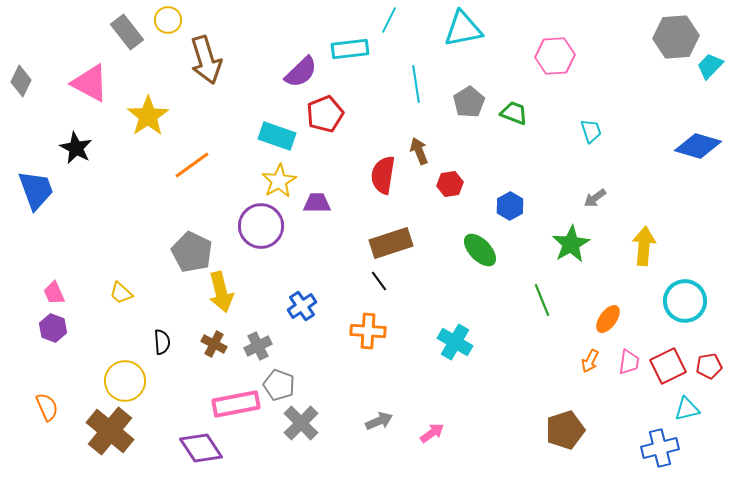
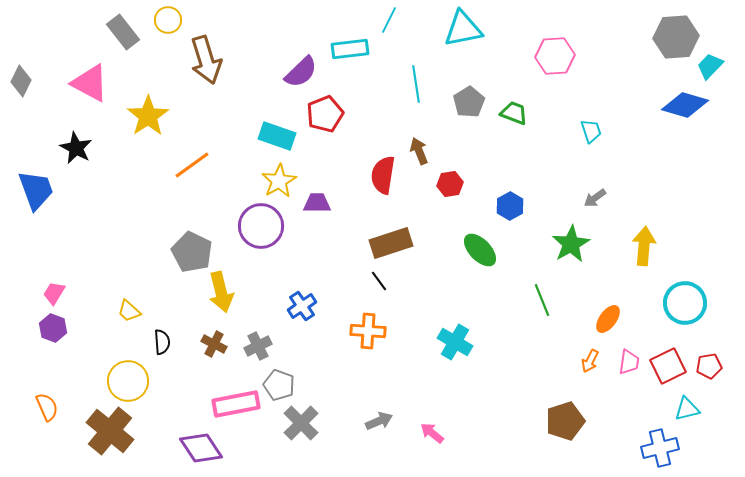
gray rectangle at (127, 32): moved 4 px left
blue diamond at (698, 146): moved 13 px left, 41 px up
pink trapezoid at (54, 293): rotated 55 degrees clockwise
yellow trapezoid at (121, 293): moved 8 px right, 18 px down
cyan circle at (685, 301): moved 2 px down
yellow circle at (125, 381): moved 3 px right
brown pentagon at (565, 430): moved 9 px up
pink arrow at (432, 433): rotated 105 degrees counterclockwise
